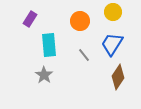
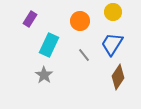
cyan rectangle: rotated 30 degrees clockwise
